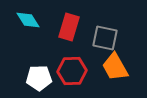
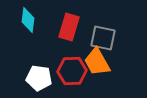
cyan diamond: rotated 40 degrees clockwise
gray square: moved 2 px left
orange trapezoid: moved 18 px left, 5 px up
white pentagon: rotated 10 degrees clockwise
